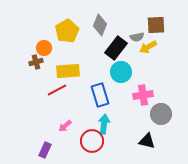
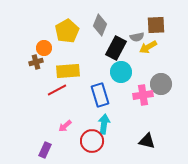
black rectangle: rotated 10 degrees counterclockwise
gray circle: moved 30 px up
